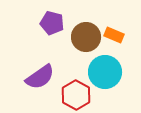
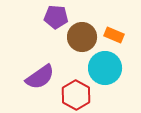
purple pentagon: moved 4 px right, 6 px up; rotated 10 degrees counterclockwise
brown circle: moved 4 px left
cyan circle: moved 4 px up
